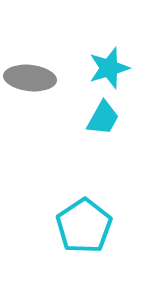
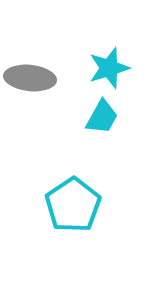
cyan trapezoid: moved 1 px left, 1 px up
cyan pentagon: moved 11 px left, 21 px up
